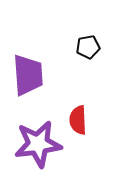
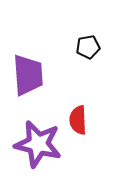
purple star: rotated 21 degrees clockwise
